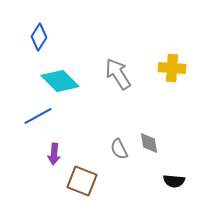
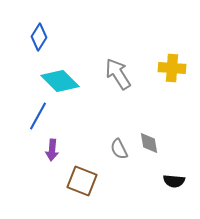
blue line: rotated 32 degrees counterclockwise
purple arrow: moved 2 px left, 4 px up
